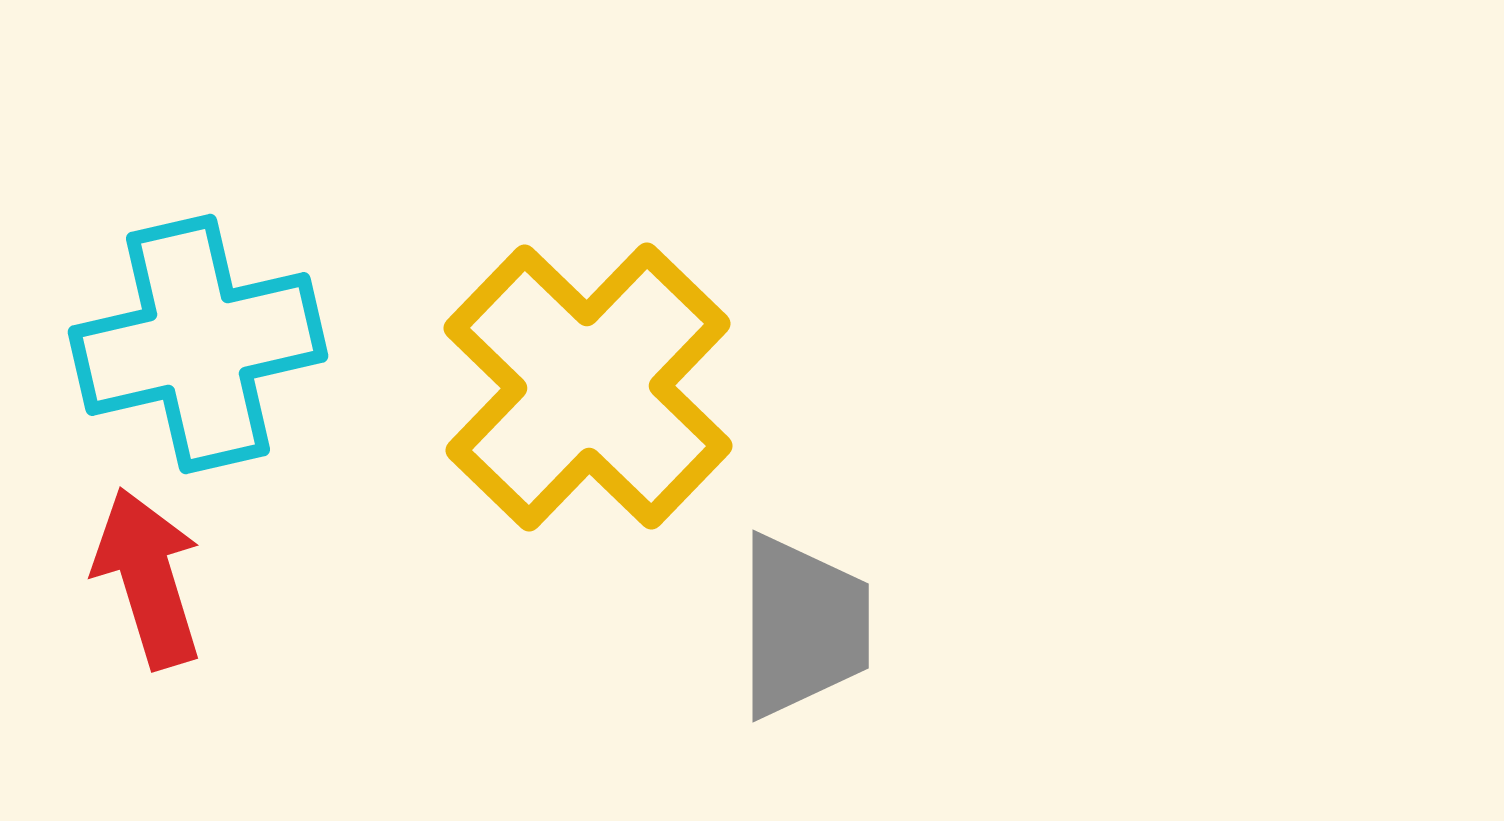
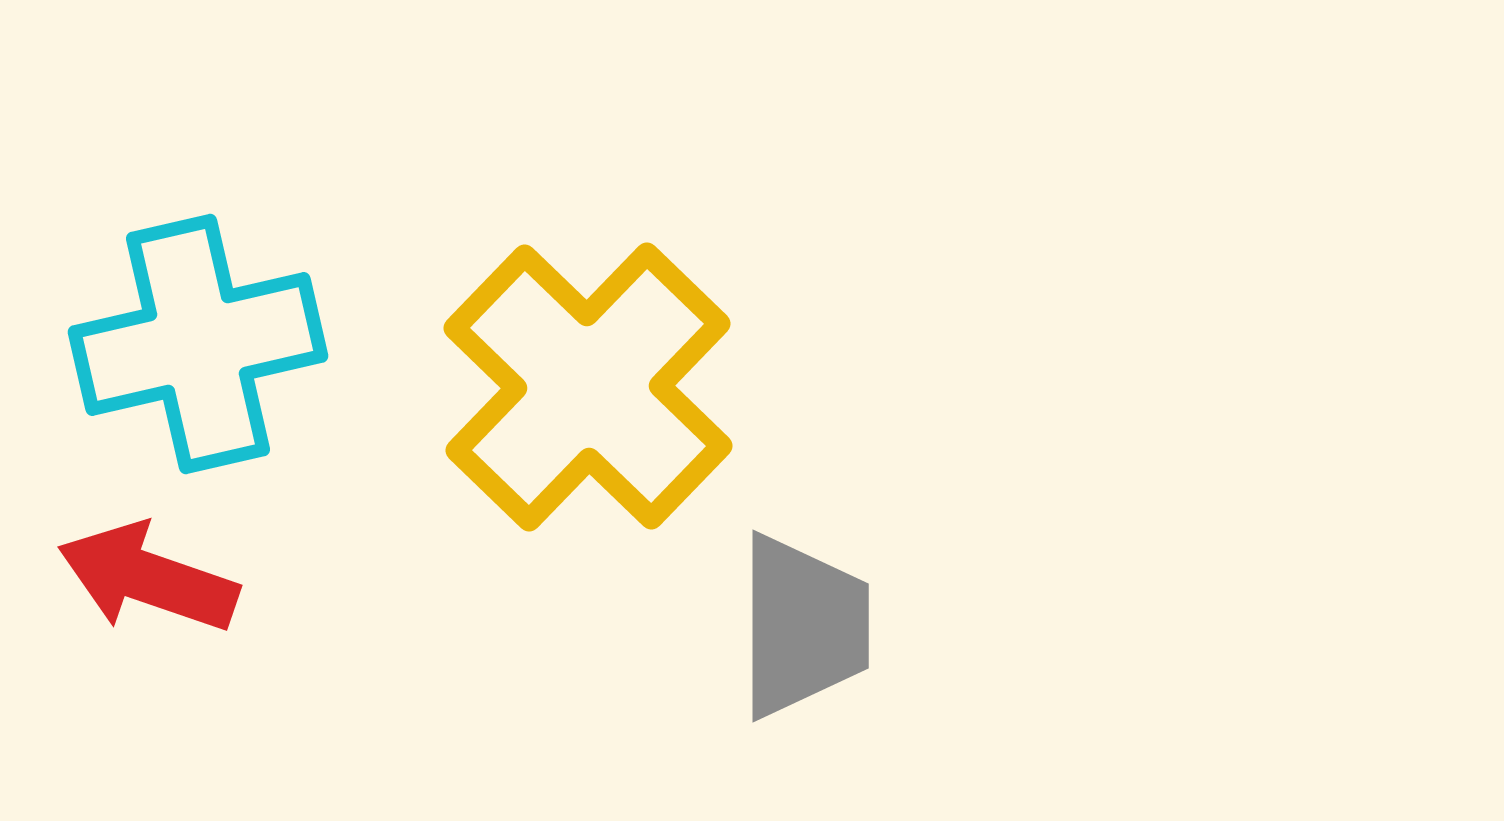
red arrow: rotated 54 degrees counterclockwise
